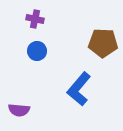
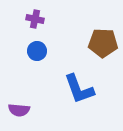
blue L-shape: rotated 60 degrees counterclockwise
